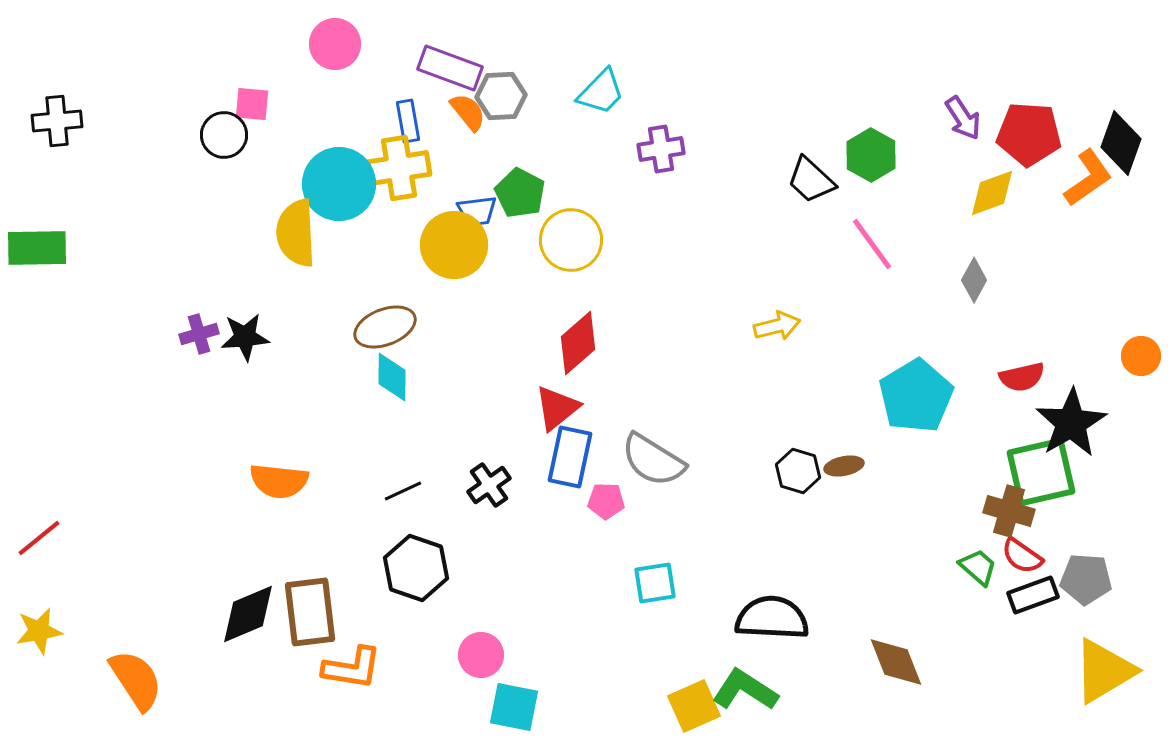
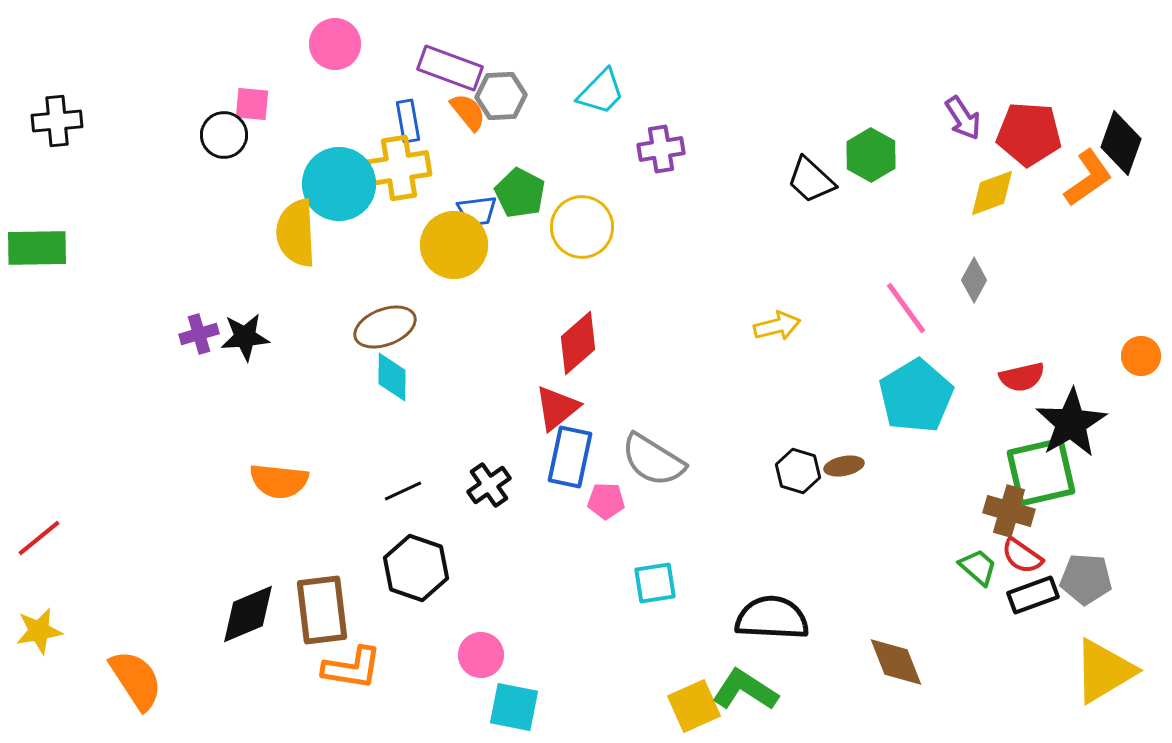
yellow circle at (571, 240): moved 11 px right, 13 px up
pink line at (872, 244): moved 34 px right, 64 px down
brown rectangle at (310, 612): moved 12 px right, 2 px up
